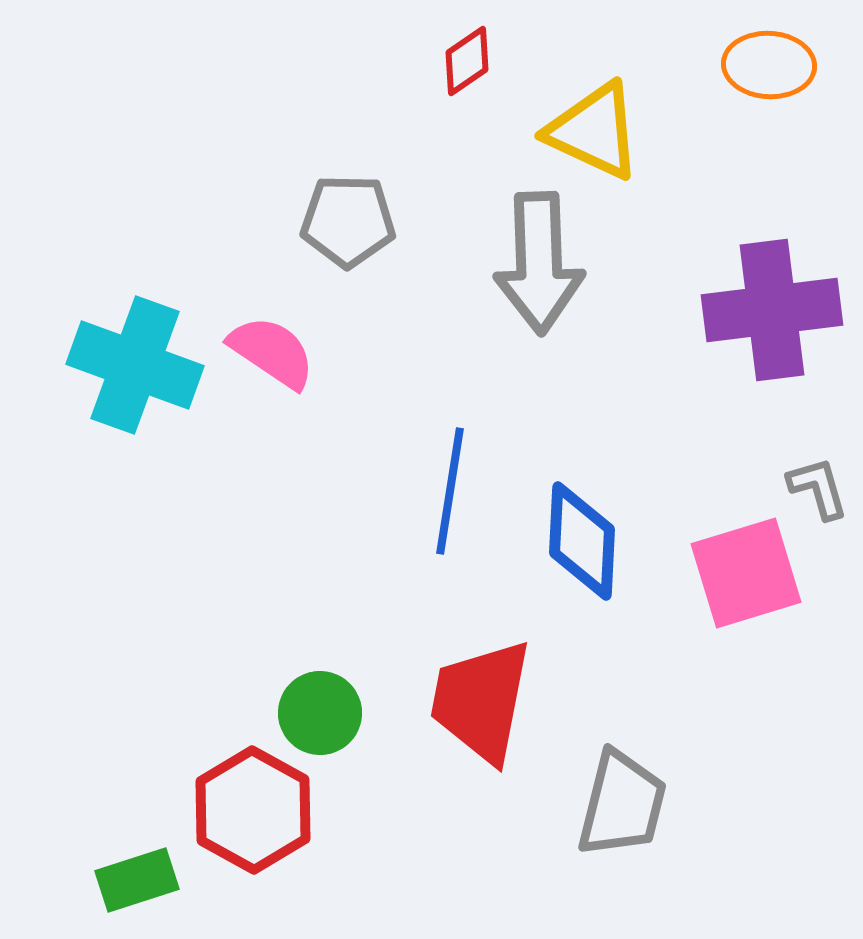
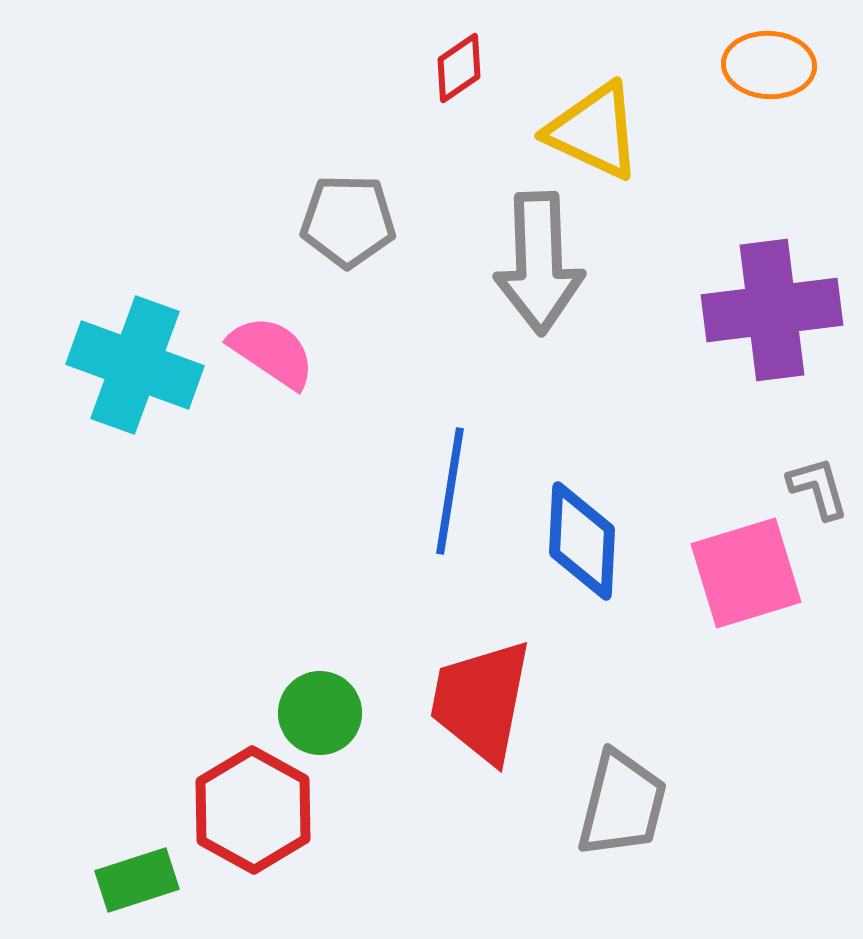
red diamond: moved 8 px left, 7 px down
